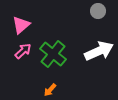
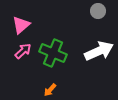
green cross: moved 1 px up; rotated 16 degrees counterclockwise
